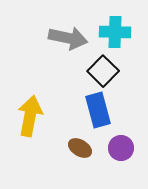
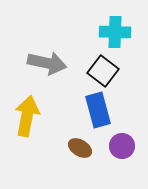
gray arrow: moved 21 px left, 25 px down
black square: rotated 8 degrees counterclockwise
yellow arrow: moved 3 px left
purple circle: moved 1 px right, 2 px up
